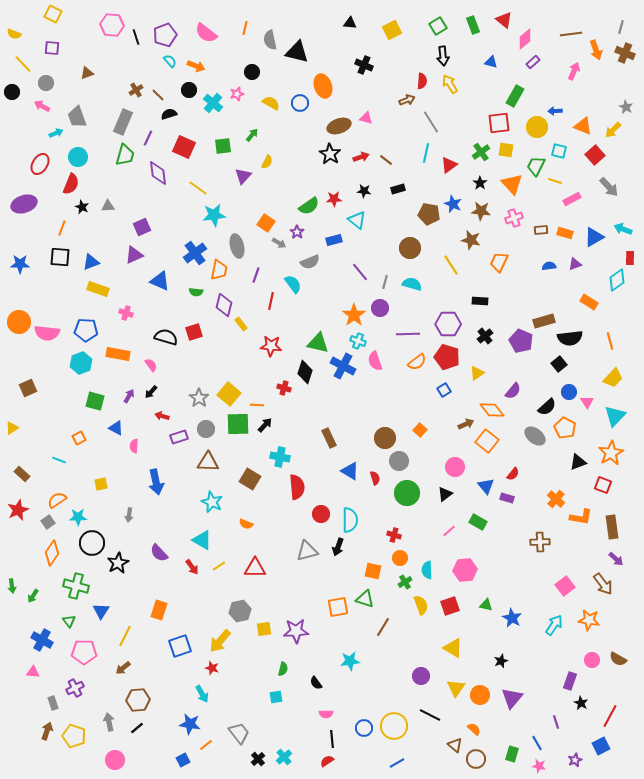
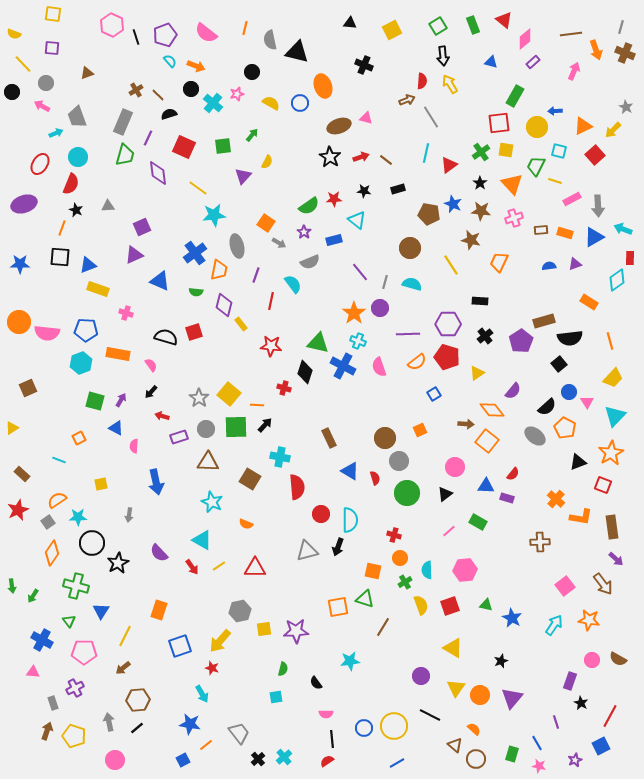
yellow square at (53, 14): rotated 18 degrees counterclockwise
pink hexagon at (112, 25): rotated 20 degrees clockwise
black circle at (189, 90): moved 2 px right, 1 px up
gray line at (431, 122): moved 5 px up
orange triangle at (583, 126): rotated 48 degrees counterclockwise
black star at (330, 154): moved 3 px down
gray arrow at (609, 187): moved 11 px left, 19 px down; rotated 40 degrees clockwise
black star at (82, 207): moved 6 px left, 3 px down
purple star at (297, 232): moved 7 px right
blue triangle at (91, 262): moved 3 px left, 3 px down
orange star at (354, 315): moved 2 px up
purple pentagon at (521, 341): rotated 15 degrees clockwise
pink semicircle at (375, 361): moved 4 px right, 6 px down
blue square at (444, 390): moved 10 px left, 4 px down
purple arrow at (129, 396): moved 8 px left, 4 px down
green square at (238, 424): moved 2 px left, 3 px down
brown arrow at (466, 424): rotated 28 degrees clockwise
orange square at (420, 430): rotated 24 degrees clockwise
blue triangle at (486, 486): rotated 48 degrees counterclockwise
